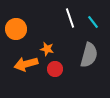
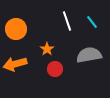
white line: moved 3 px left, 3 px down
cyan line: moved 1 px left
orange star: rotated 24 degrees clockwise
gray semicircle: rotated 115 degrees counterclockwise
orange arrow: moved 11 px left
